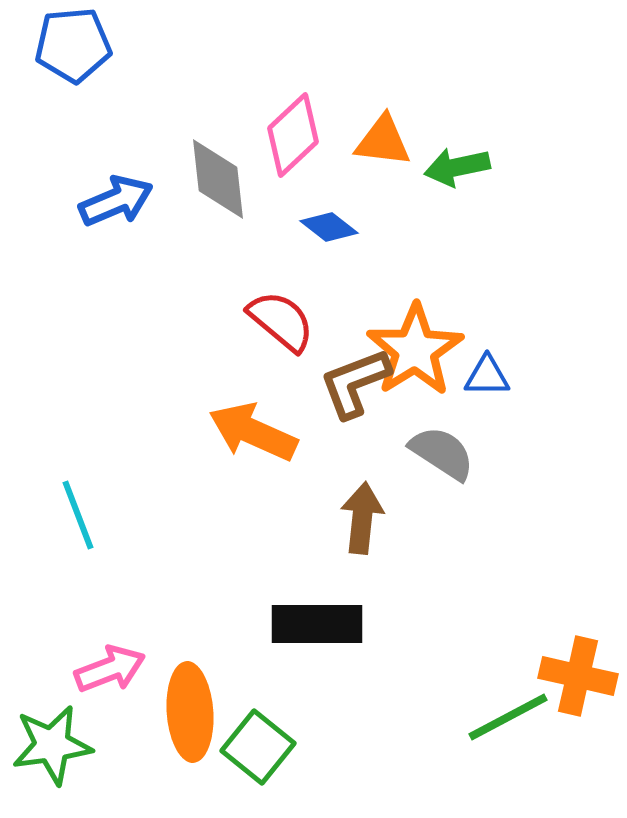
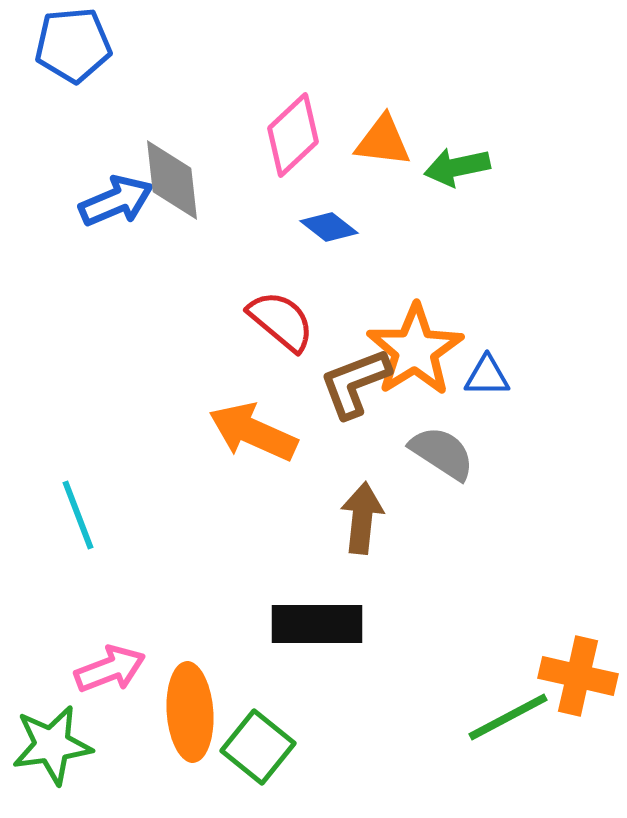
gray diamond: moved 46 px left, 1 px down
